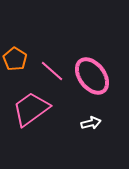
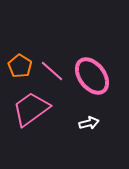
orange pentagon: moved 5 px right, 7 px down
white arrow: moved 2 px left
